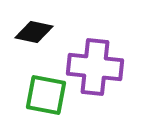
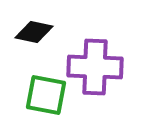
purple cross: rotated 4 degrees counterclockwise
